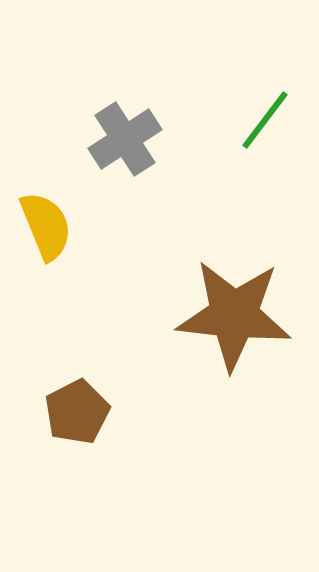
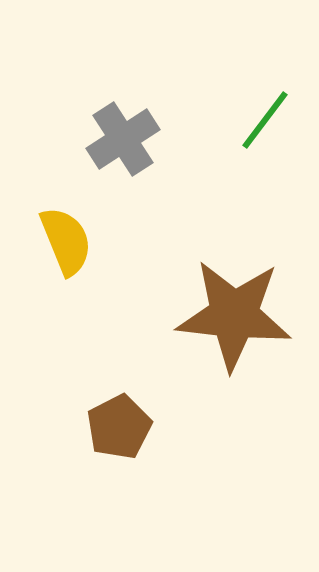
gray cross: moved 2 px left
yellow semicircle: moved 20 px right, 15 px down
brown pentagon: moved 42 px right, 15 px down
